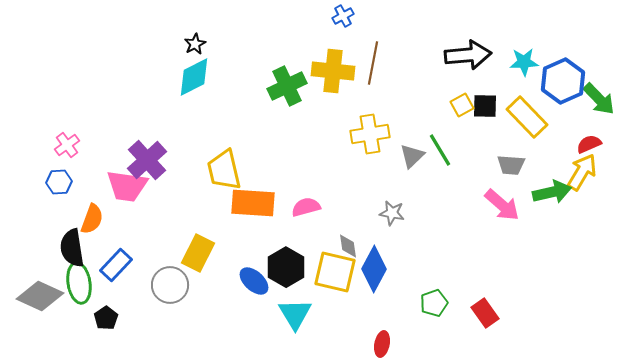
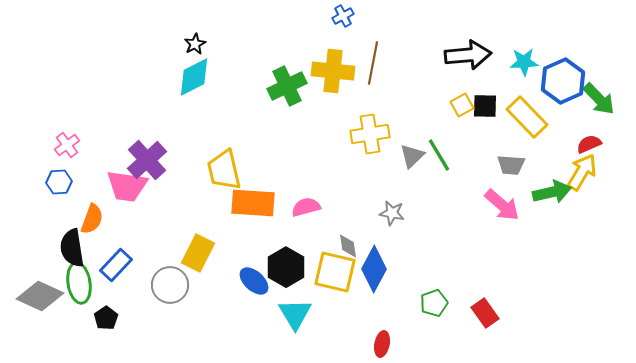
green line at (440, 150): moved 1 px left, 5 px down
